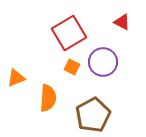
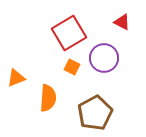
purple circle: moved 1 px right, 4 px up
brown pentagon: moved 2 px right, 2 px up
